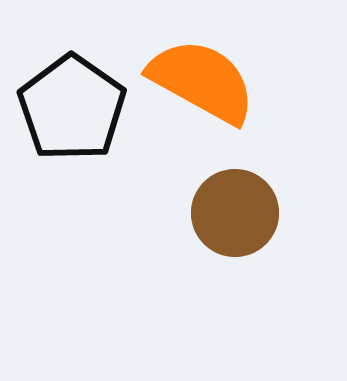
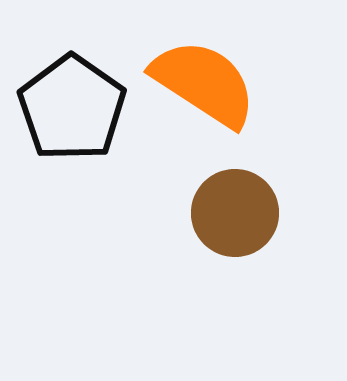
orange semicircle: moved 2 px right, 2 px down; rotated 4 degrees clockwise
